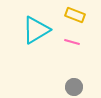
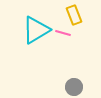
yellow rectangle: moved 1 px left; rotated 48 degrees clockwise
pink line: moved 9 px left, 9 px up
